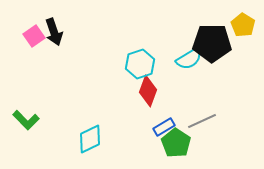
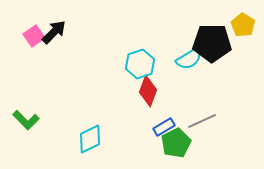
black arrow: rotated 116 degrees counterclockwise
green pentagon: rotated 12 degrees clockwise
